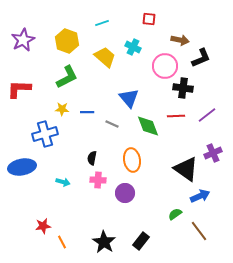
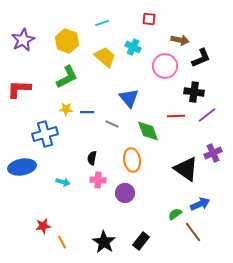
black cross: moved 11 px right, 4 px down
yellow star: moved 4 px right
green diamond: moved 5 px down
blue arrow: moved 8 px down
brown line: moved 6 px left, 1 px down
